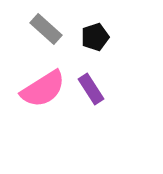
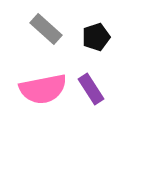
black pentagon: moved 1 px right
pink semicircle: rotated 21 degrees clockwise
